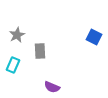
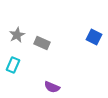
gray rectangle: moved 2 px right, 8 px up; rotated 63 degrees counterclockwise
